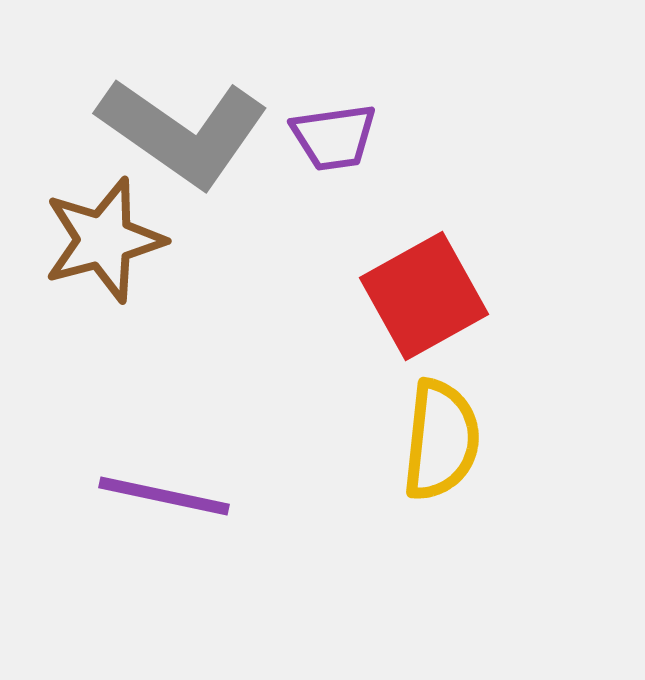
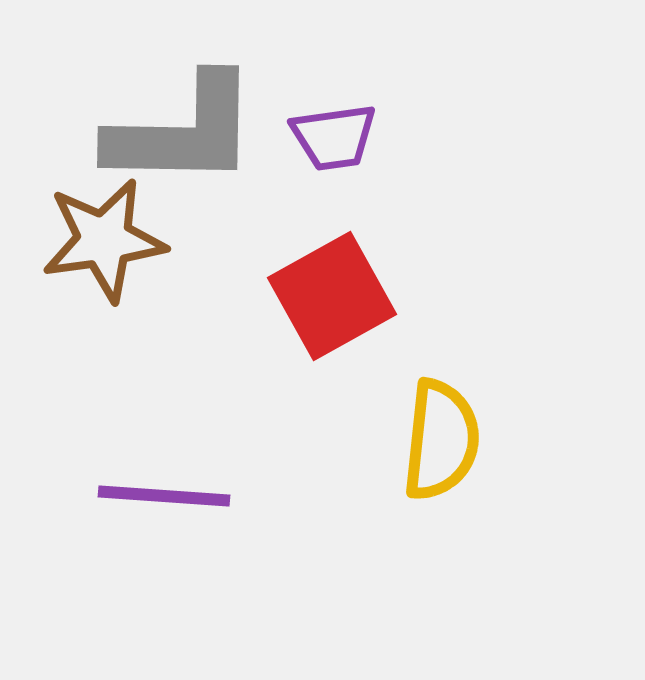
gray L-shape: rotated 34 degrees counterclockwise
brown star: rotated 7 degrees clockwise
red square: moved 92 px left
purple line: rotated 8 degrees counterclockwise
